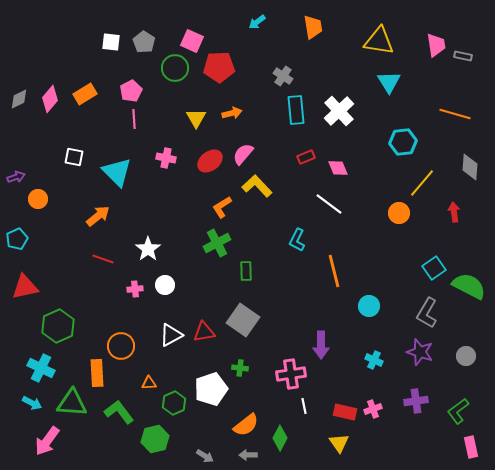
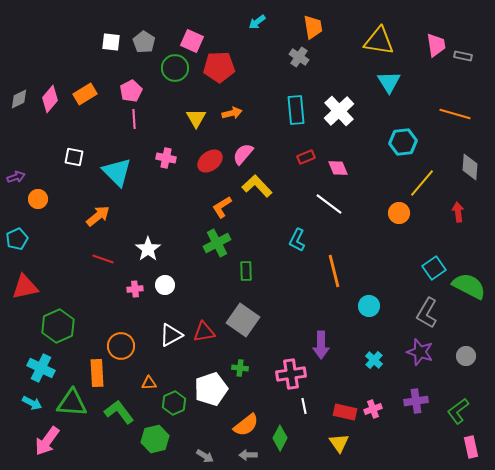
gray cross at (283, 76): moved 16 px right, 19 px up
red arrow at (454, 212): moved 4 px right
cyan cross at (374, 360): rotated 18 degrees clockwise
